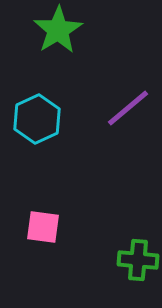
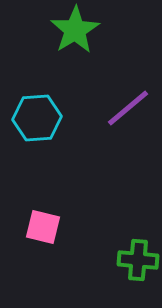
green star: moved 17 px right
cyan hexagon: moved 1 px up; rotated 21 degrees clockwise
pink square: rotated 6 degrees clockwise
